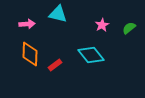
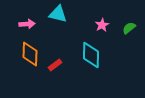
cyan diamond: rotated 40 degrees clockwise
